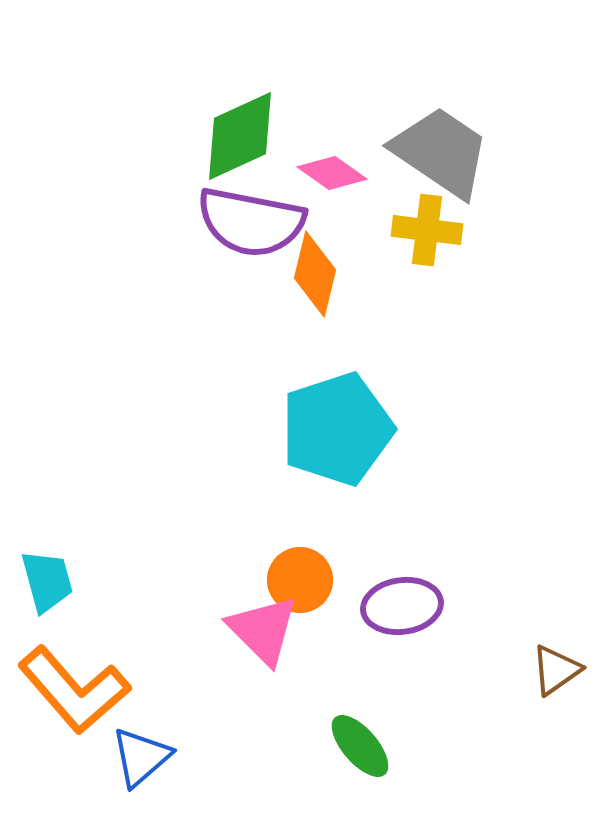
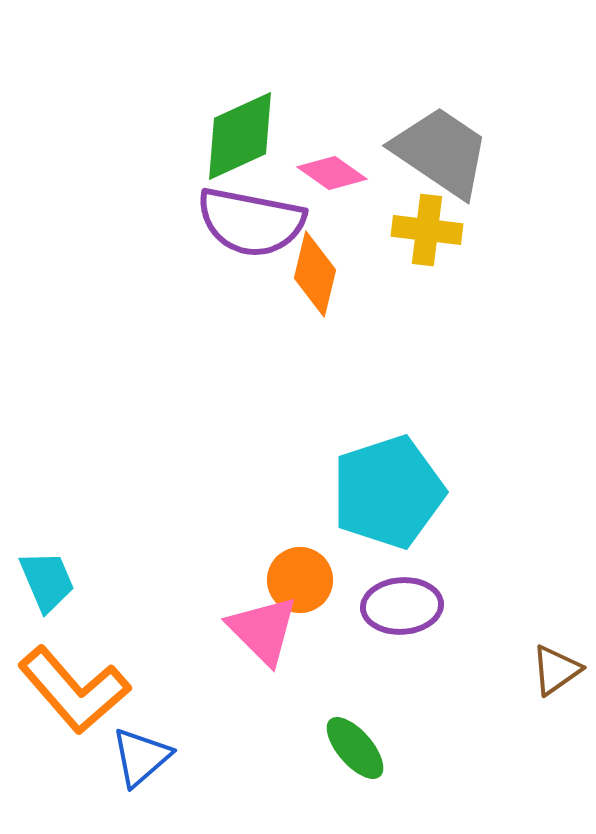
cyan pentagon: moved 51 px right, 63 px down
cyan trapezoid: rotated 8 degrees counterclockwise
purple ellipse: rotated 4 degrees clockwise
green ellipse: moved 5 px left, 2 px down
